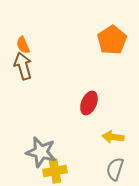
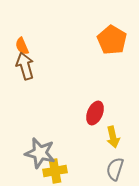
orange pentagon: rotated 8 degrees counterclockwise
orange semicircle: moved 1 px left, 1 px down
brown arrow: moved 2 px right
red ellipse: moved 6 px right, 10 px down
yellow arrow: rotated 110 degrees counterclockwise
gray star: moved 1 px left, 1 px down
